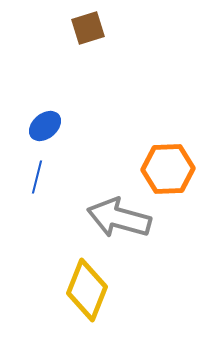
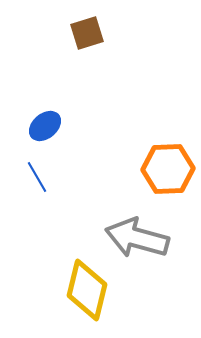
brown square: moved 1 px left, 5 px down
blue line: rotated 44 degrees counterclockwise
gray arrow: moved 18 px right, 20 px down
yellow diamond: rotated 8 degrees counterclockwise
